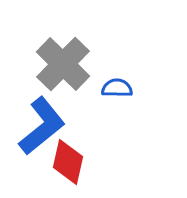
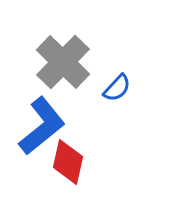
gray cross: moved 2 px up
blue semicircle: rotated 132 degrees clockwise
